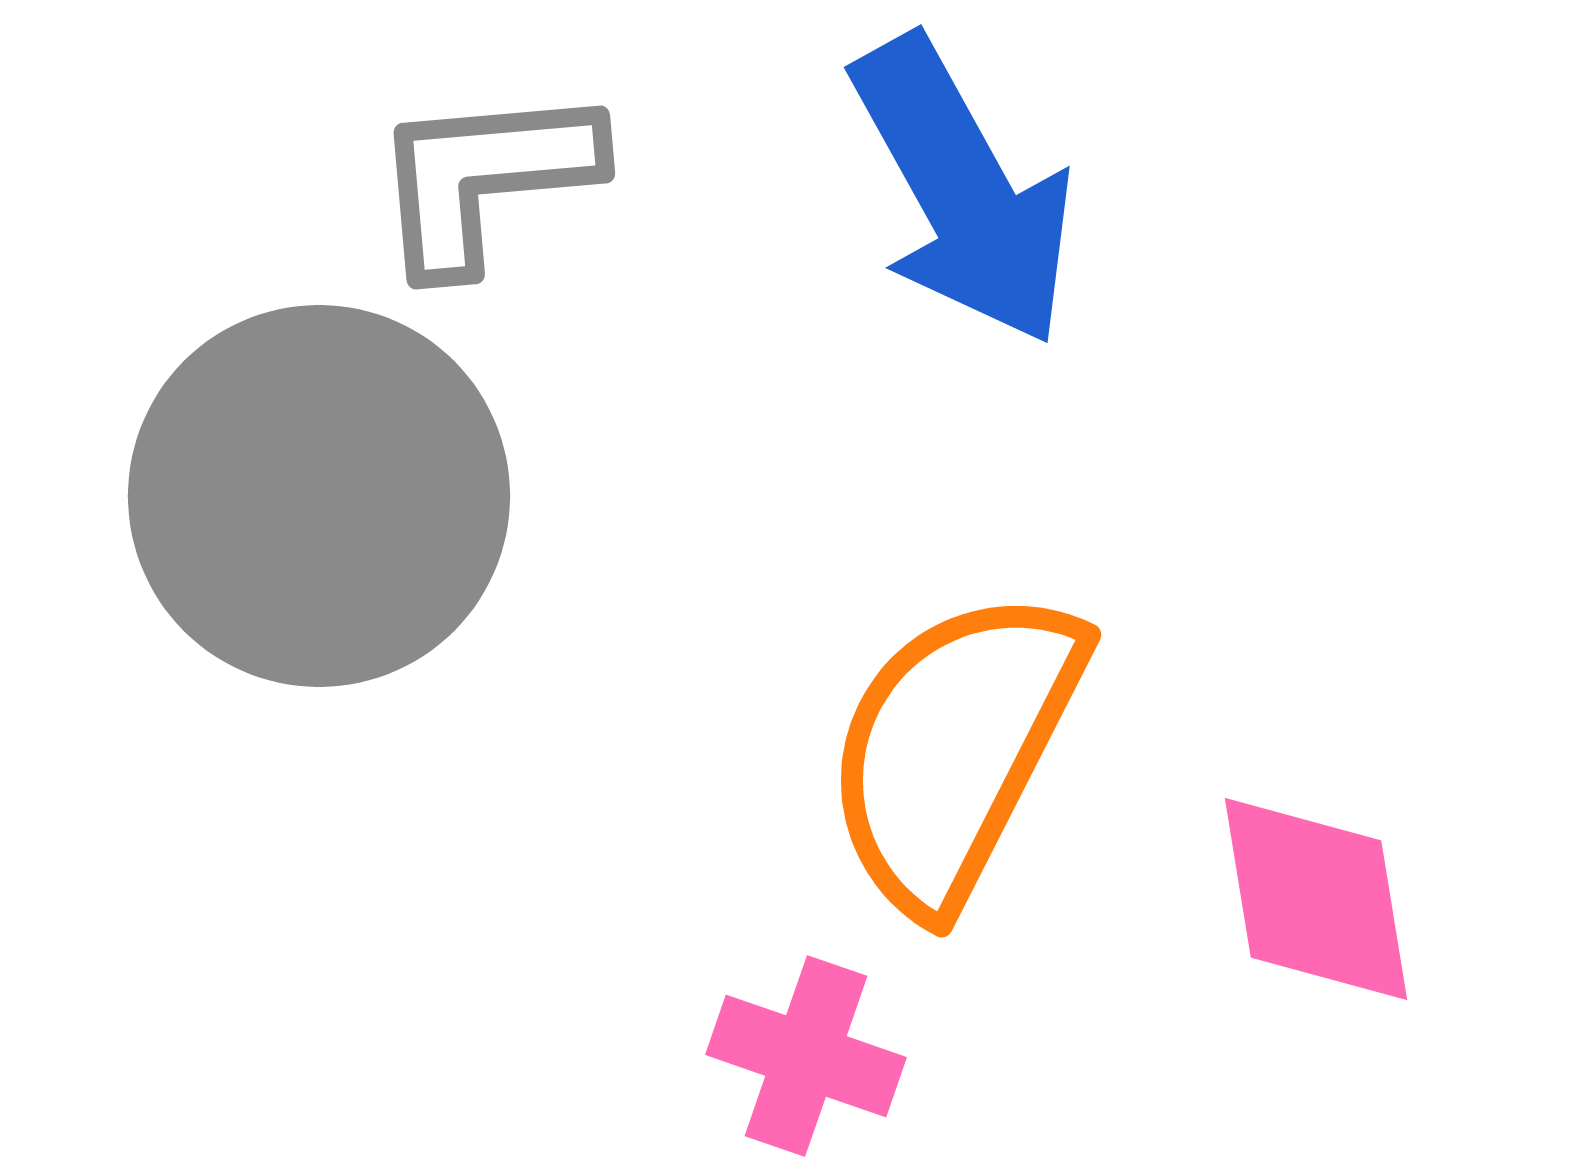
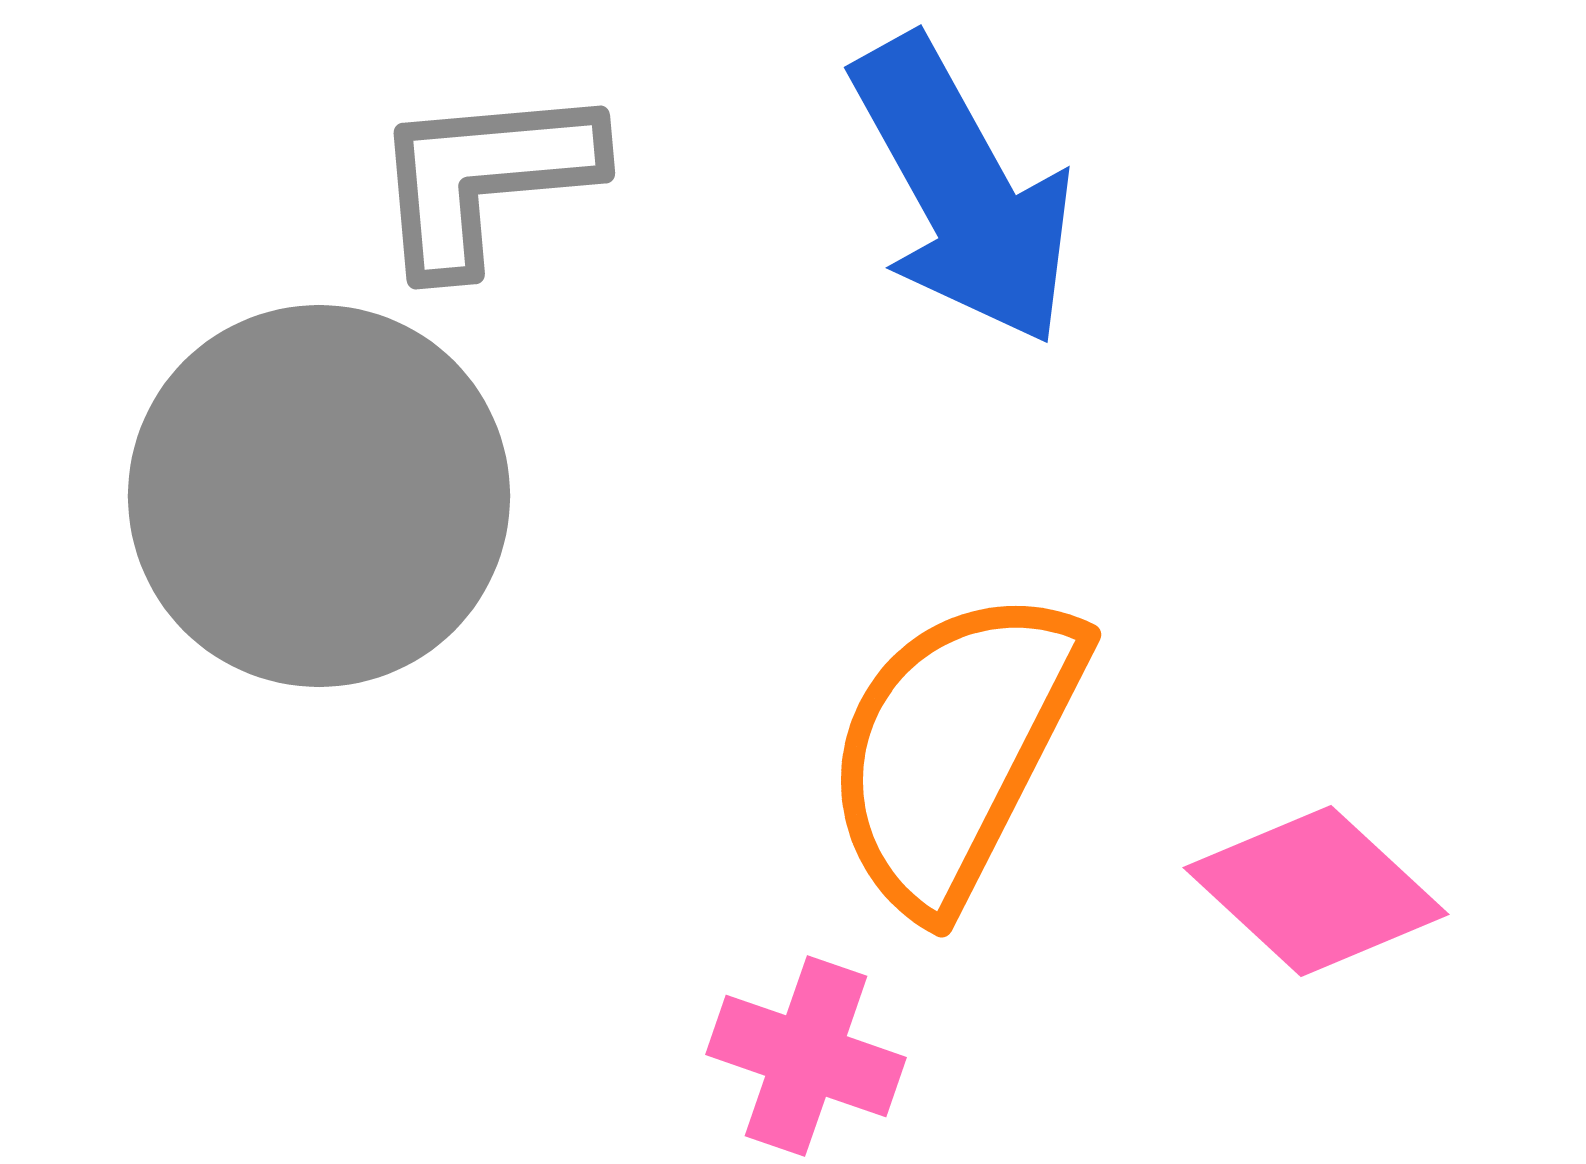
pink diamond: moved 8 px up; rotated 38 degrees counterclockwise
